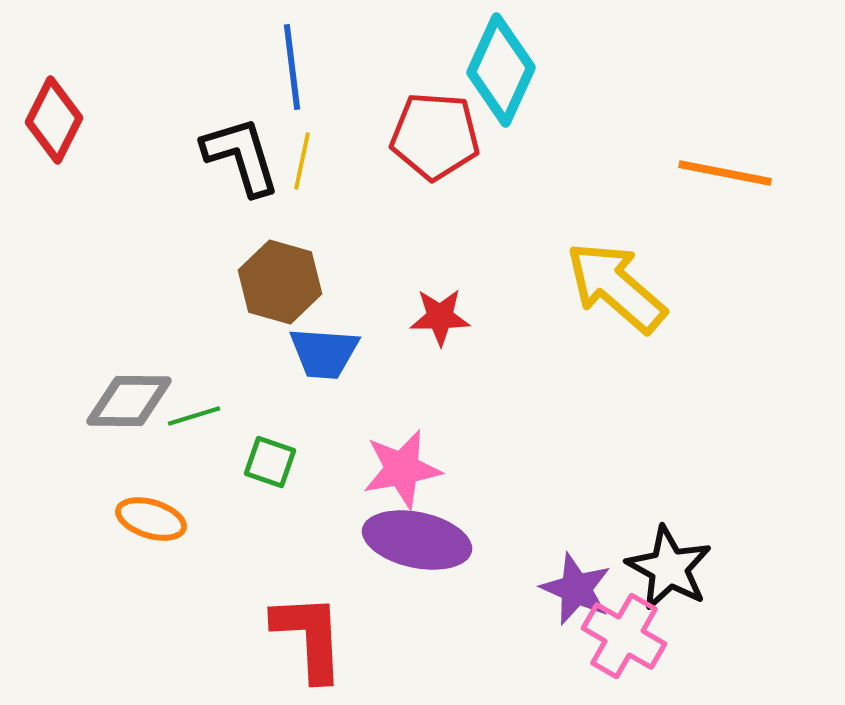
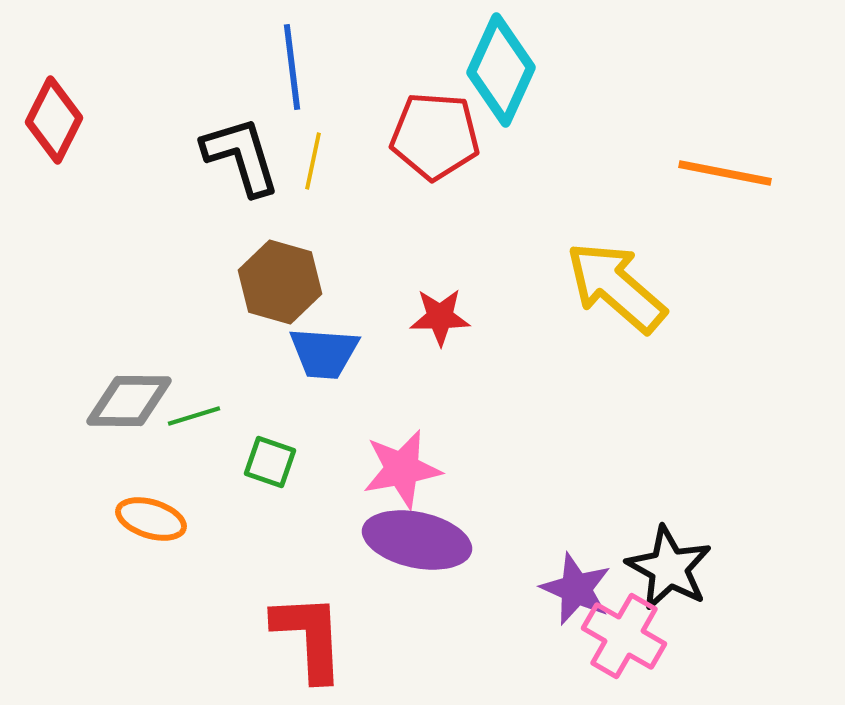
yellow line: moved 11 px right
